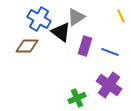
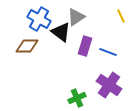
blue line: moved 2 px left
